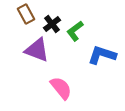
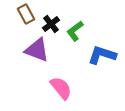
black cross: moved 1 px left
